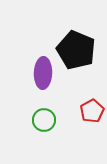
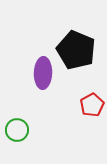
red pentagon: moved 6 px up
green circle: moved 27 px left, 10 px down
